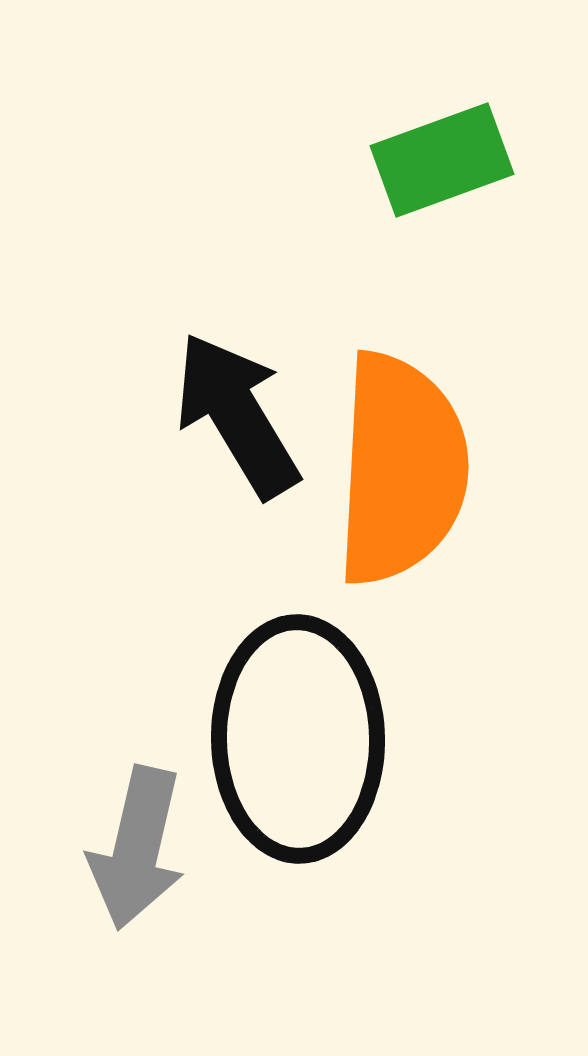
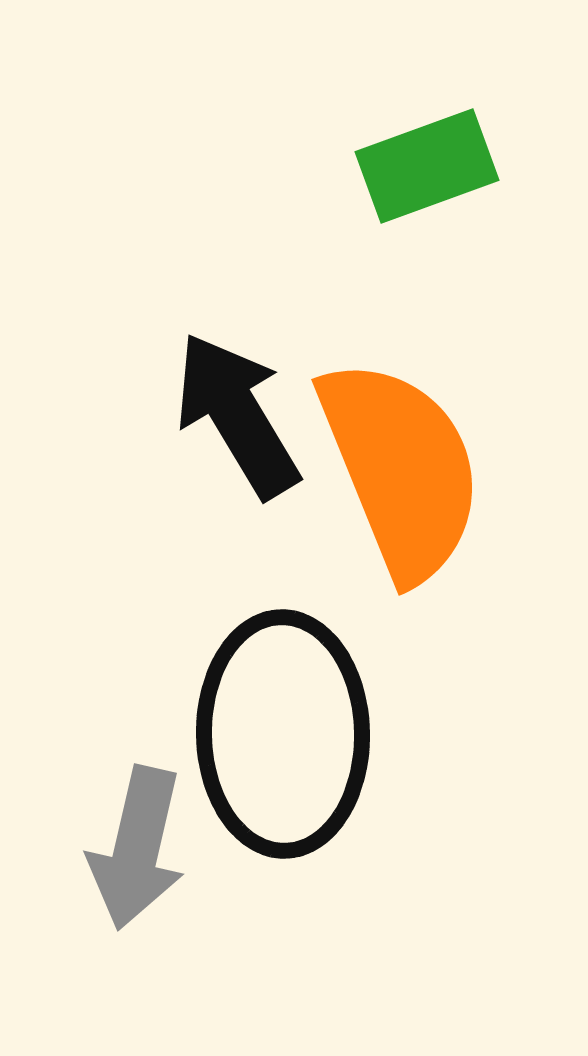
green rectangle: moved 15 px left, 6 px down
orange semicircle: rotated 25 degrees counterclockwise
black ellipse: moved 15 px left, 5 px up
